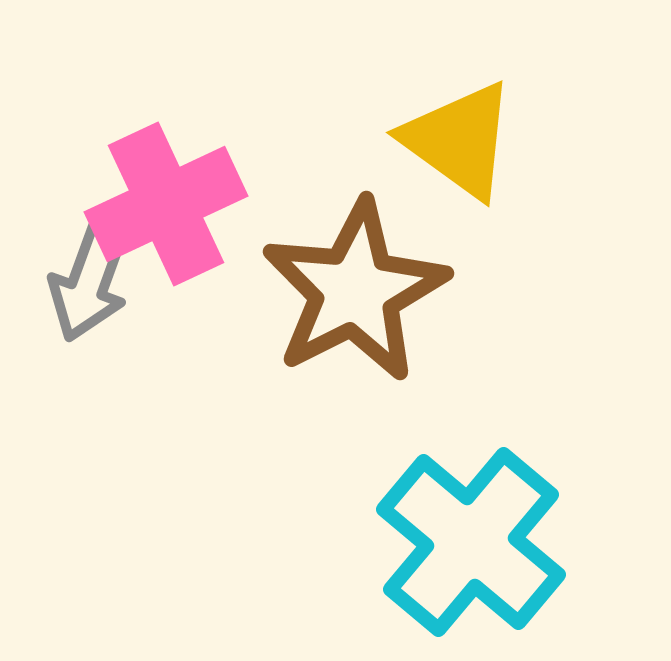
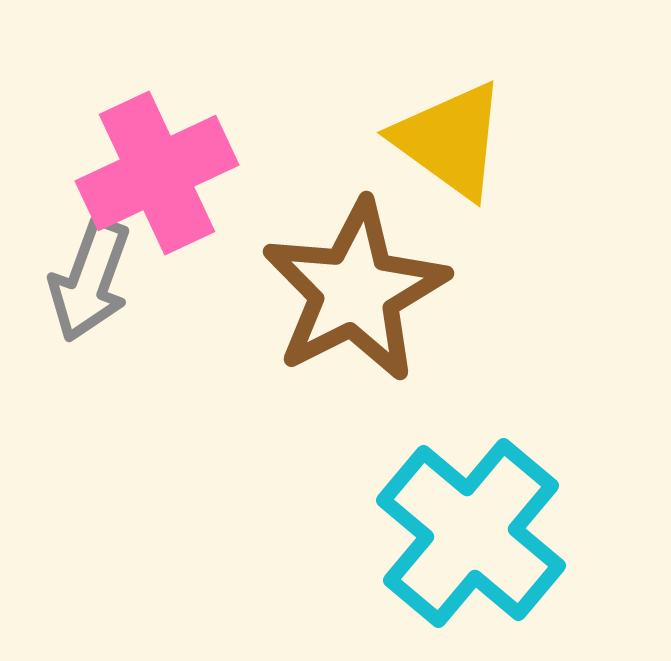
yellow triangle: moved 9 px left
pink cross: moved 9 px left, 31 px up
cyan cross: moved 9 px up
